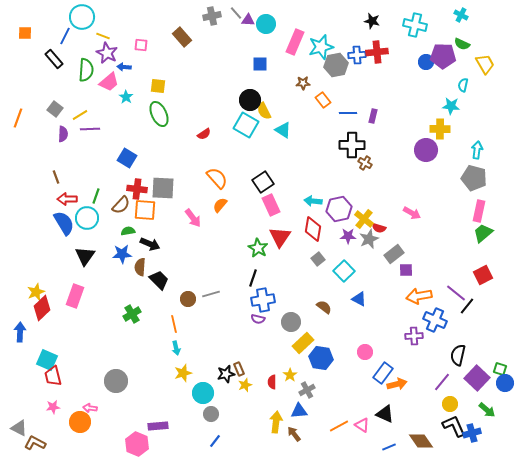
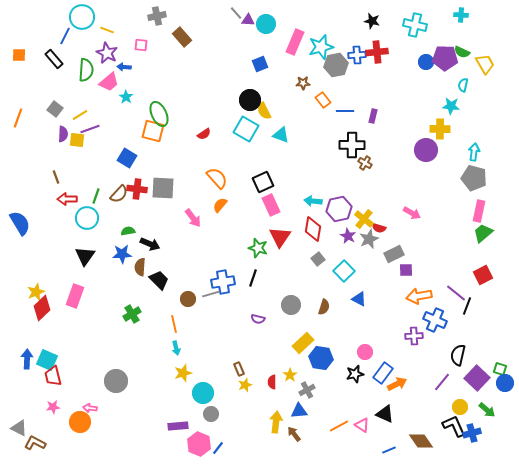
cyan cross at (461, 15): rotated 24 degrees counterclockwise
gray cross at (212, 16): moved 55 px left
orange square at (25, 33): moved 6 px left, 22 px down
yellow line at (103, 36): moved 4 px right, 6 px up
green semicircle at (462, 44): moved 8 px down
purple pentagon at (443, 56): moved 2 px right, 2 px down
blue square at (260, 64): rotated 21 degrees counterclockwise
yellow square at (158, 86): moved 81 px left, 54 px down
blue line at (348, 113): moved 3 px left, 2 px up
cyan square at (246, 125): moved 4 px down
purple line at (90, 129): rotated 18 degrees counterclockwise
cyan triangle at (283, 130): moved 2 px left, 5 px down; rotated 12 degrees counterclockwise
cyan arrow at (477, 150): moved 3 px left, 2 px down
black square at (263, 182): rotated 10 degrees clockwise
brown semicircle at (121, 205): moved 2 px left, 11 px up
orange square at (145, 210): moved 8 px right, 79 px up; rotated 10 degrees clockwise
blue semicircle at (64, 223): moved 44 px left
purple star at (348, 236): rotated 28 degrees clockwise
green star at (258, 248): rotated 12 degrees counterclockwise
gray rectangle at (394, 254): rotated 12 degrees clockwise
blue cross at (263, 300): moved 40 px left, 18 px up
black line at (467, 306): rotated 18 degrees counterclockwise
brown semicircle at (324, 307): rotated 70 degrees clockwise
gray circle at (291, 322): moved 17 px up
blue arrow at (20, 332): moved 7 px right, 27 px down
black star at (226, 374): moved 129 px right
orange arrow at (397, 384): rotated 12 degrees counterclockwise
yellow circle at (450, 404): moved 10 px right, 3 px down
purple rectangle at (158, 426): moved 20 px right
blue line at (215, 441): moved 3 px right, 7 px down
pink hexagon at (137, 444): moved 62 px right
blue line at (389, 447): moved 3 px down
